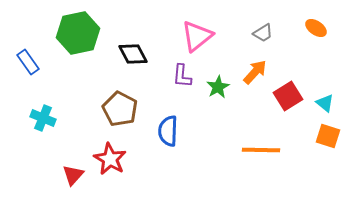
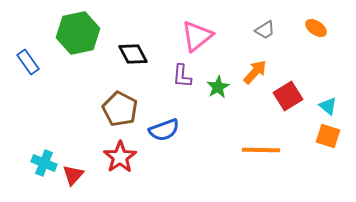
gray trapezoid: moved 2 px right, 3 px up
cyan triangle: moved 3 px right, 3 px down
cyan cross: moved 1 px right, 45 px down
blue semicircle: moved 4 px left, 1 px up; rotated 112 degrees counterclockwise
red star: moved 10 px right, 2 px up; rotated 8 degrees clockwise
